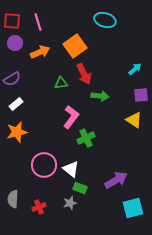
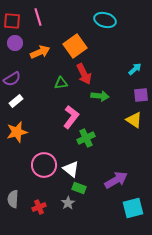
pink line: moved 5 px up
white rectangle: moved 3 px up
green rectangle: moved 1 px left
gray star: moved 2 px left; rotated 16 degrees counterclockwise
